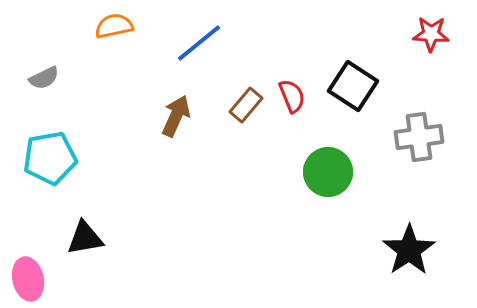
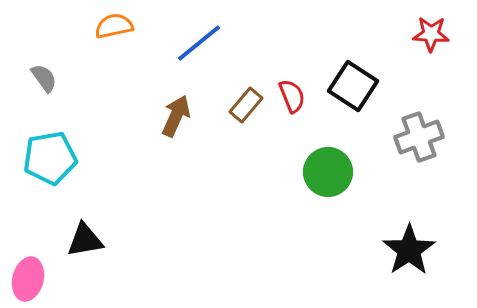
gray semicircle: rotated 100 degrees counterclockwise
gray cross: rotated 12 degrees counterclockwise
black triangle: moved 2 px down
pink ellipse: rotated 27 degrees clockwise
